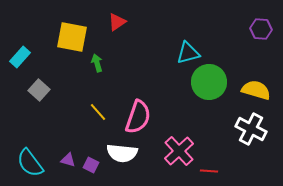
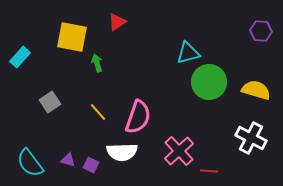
purple hexagon: moved 2 px down
gray square: moved 11 px right, 12 px down; rotated 15 degrees clockwise
white cross: moved 9 px down
white semicircle: moved 1 px up; rotated 8 degrees counterclockwise
